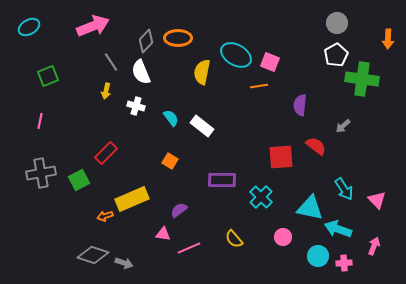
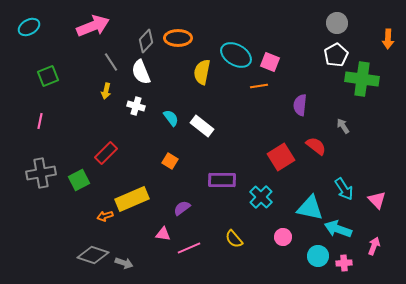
gray arrow at (343, 126): rotated 98 degrees clockwise
red square at (281, 157): rotated 28 degrees counterclockwise
purple semicircle at (179, 210): moved 3 px right, 2 px up
